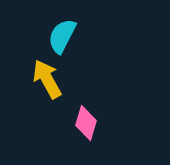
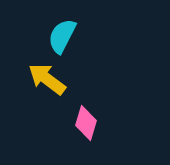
yellow arrow: rotated 24 degrees counterclockwise
